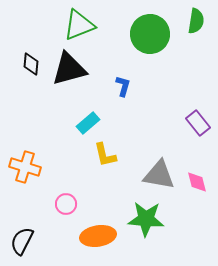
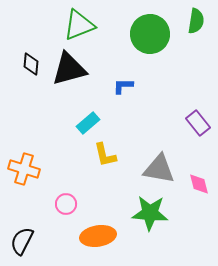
blue L-shape: rotated 105 degrees counterclockwise
orange cross: moved 1 px left, 2 px down
gray triangle: moved 6 px up
pink diamond: moved 2 px right, 2 px down
green star: moved 4 px right, 6 px up
